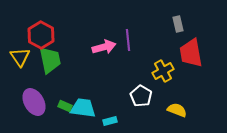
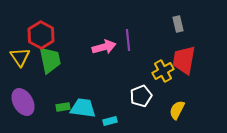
red trapezoid: moved 7 px left, 7 px down; rotated 20 degrees clockwise
white pentagon: rotated 20 degrees clockwise
purple ellipse: moved 11 px left
green rectangle: moved 2 px left, 1 px down; rotated 32 degrees counterclockwise
yellow semicircle: rotated 84 degrees counterclockwise
